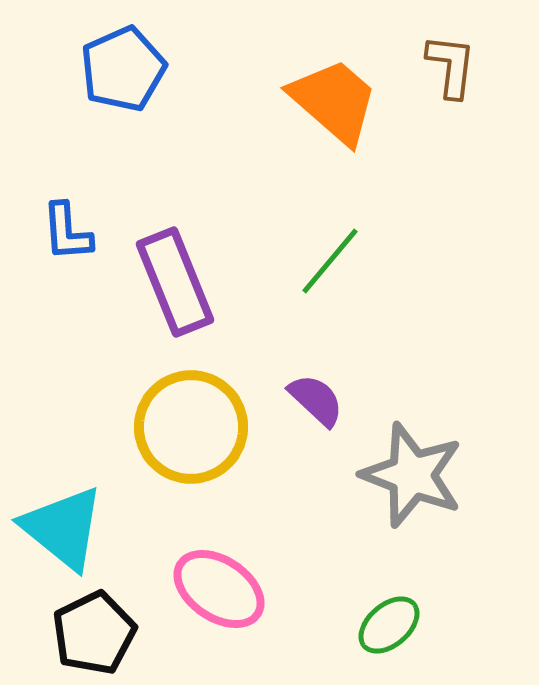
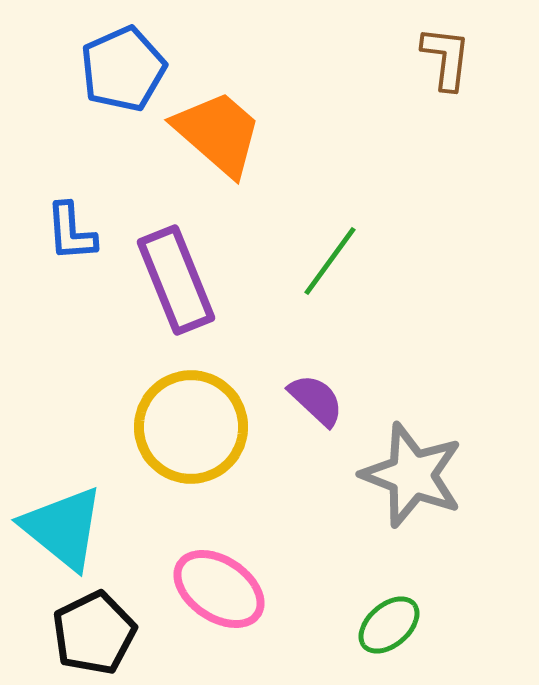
brown L-shape: moved 5 px left, 8 px up
orange trapezoid: moved 116 px left, 32 px down
blue L-shape: moved 4 px right
green line: rotated 4 degrees counterclockwise
purple rectangle: moved 1 px right, 2 px up
